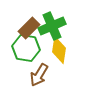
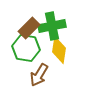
green cross: rotated 12 degrees clockwise
